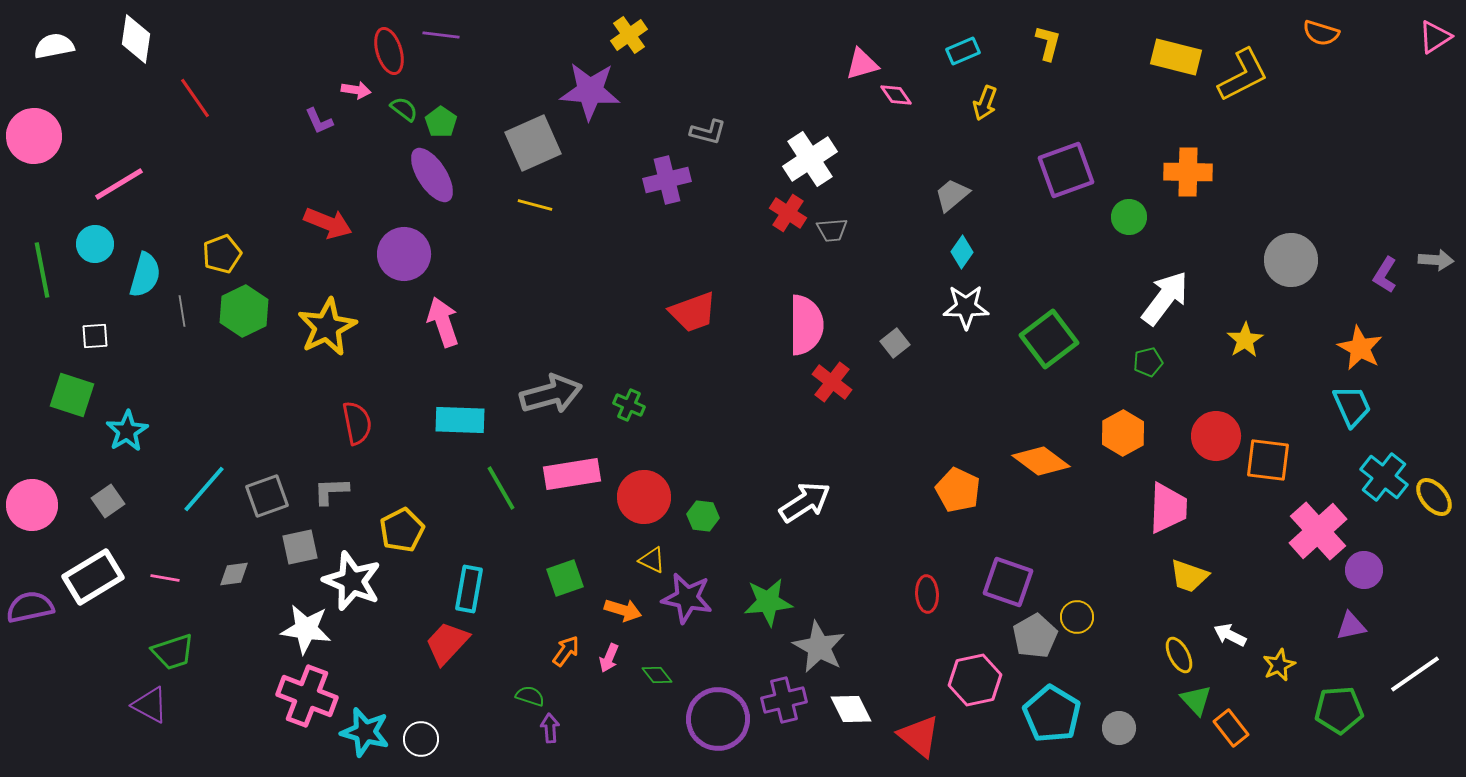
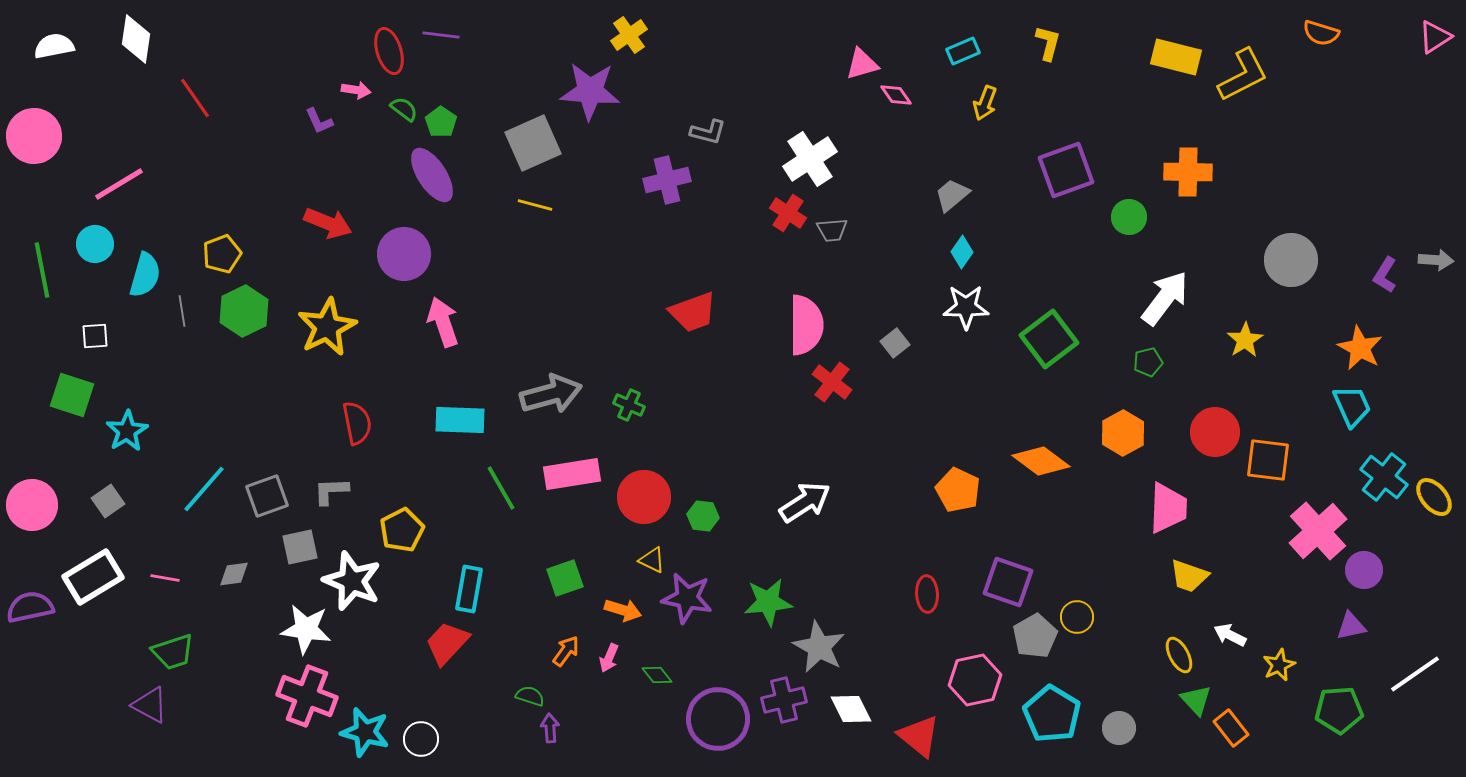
red circle at (1216, 436): moved 1 px left, 4 px up
